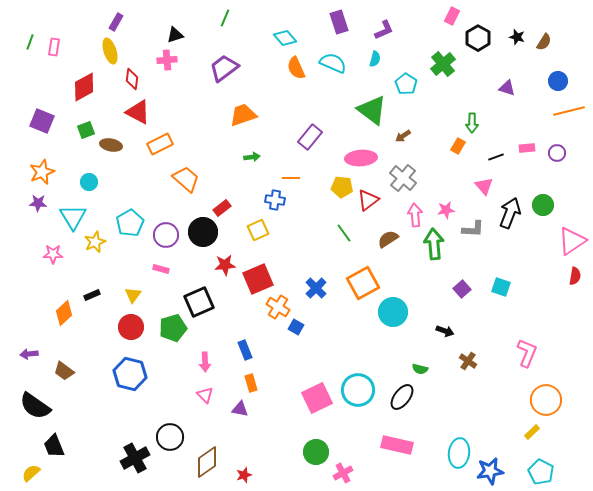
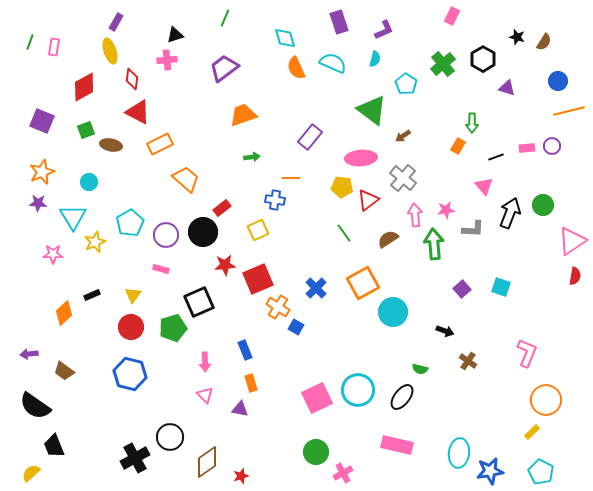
cyan diamond at (285, 38): rotated 25 degrees clockwise
black hexagon at (478, 38): moved 5 px right, 21 px down
purple circle at (557, 153): moved 5 px left, 7 px up
red star at (244, 475): moved 3 px left, 1 px down
